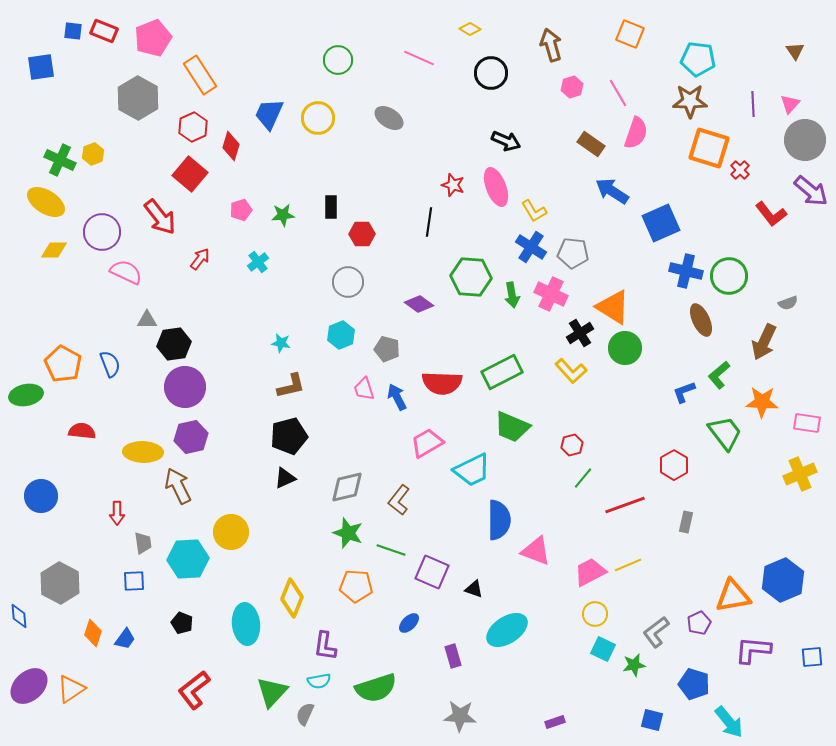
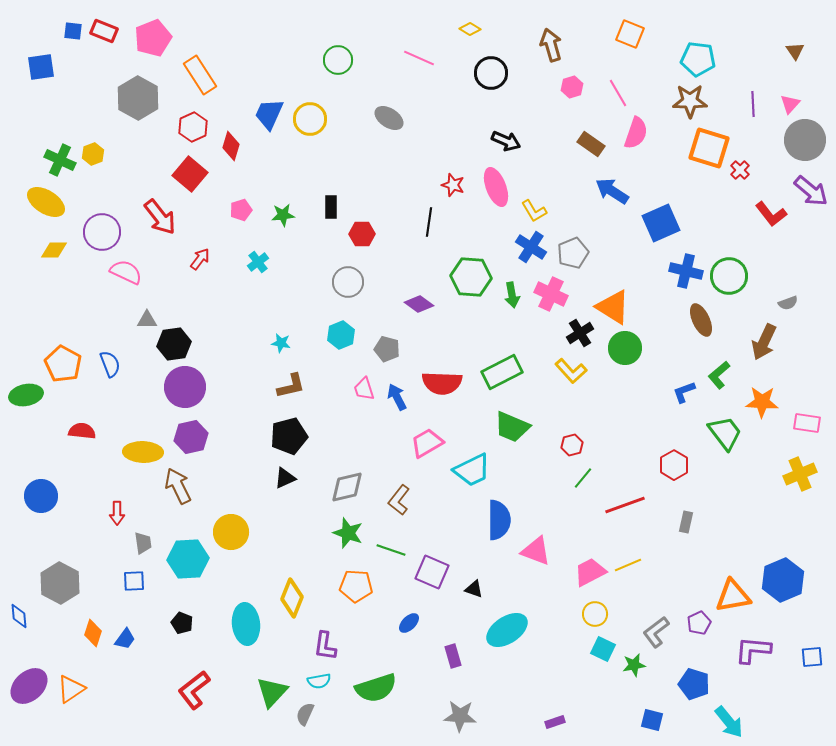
yellow circle at (318, 118): moved 8 px left, 1 px down
gray pentagon at (573, 253): rotated 28 degrees counterclockwise
